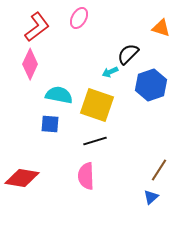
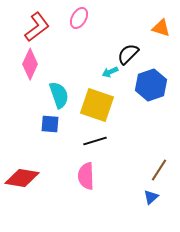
cyan semicircle: rotated 60 degrees clockwise
